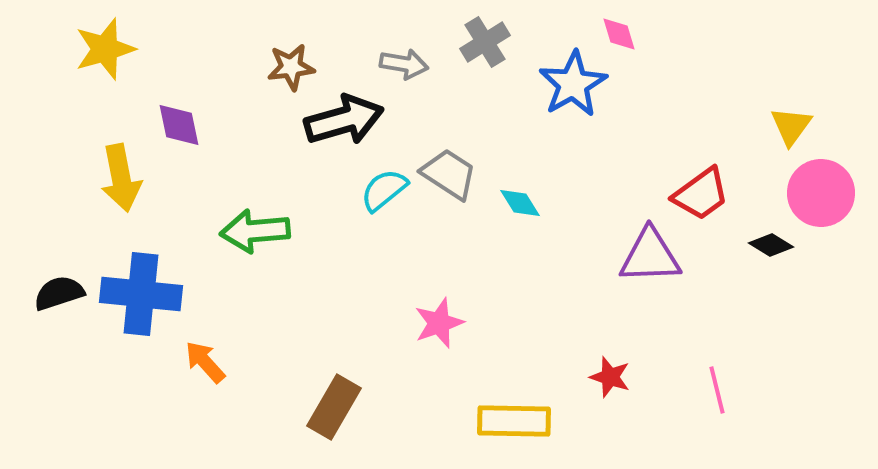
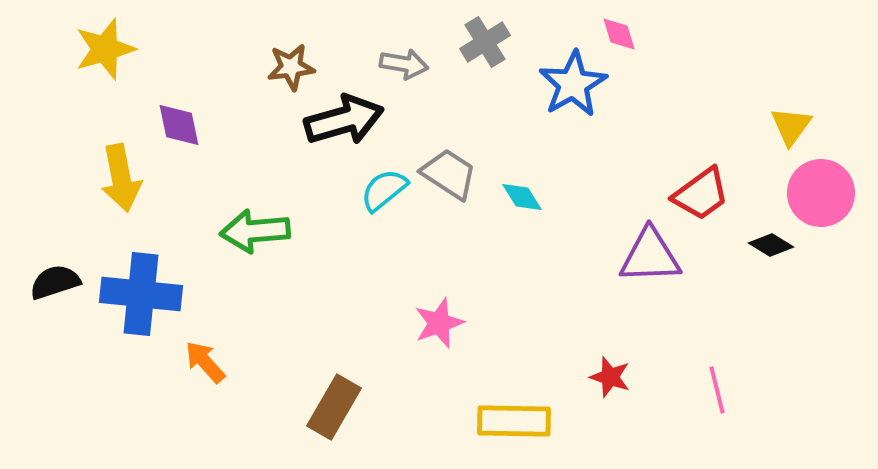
cyan diamond: moved 2 px right, 6 px up
black semicircle: moved 4 px left, 11 px up
